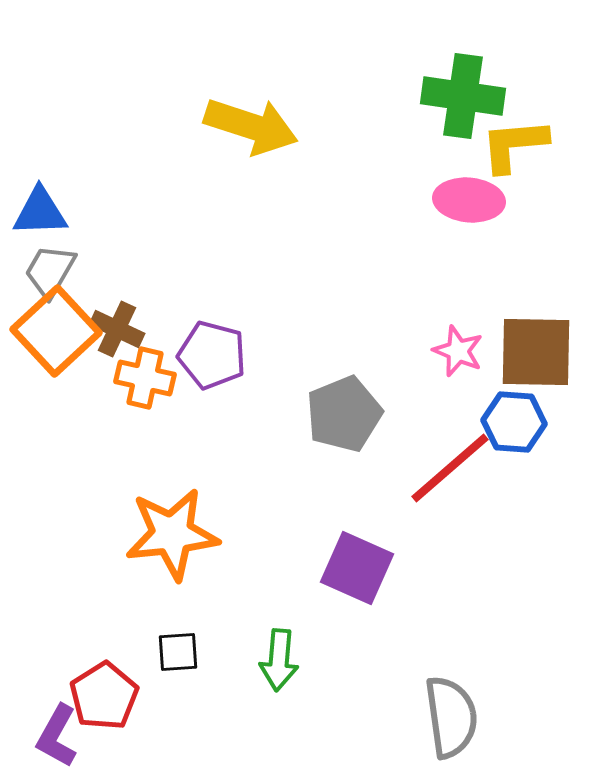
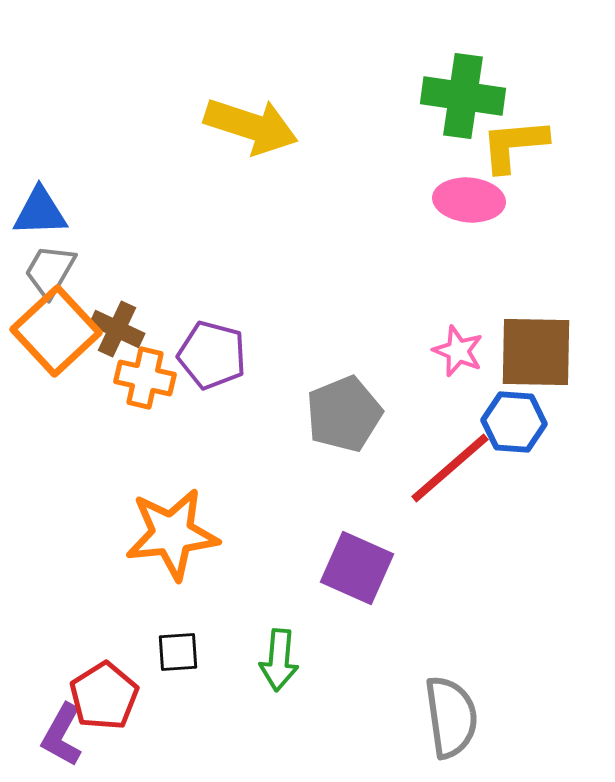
purple L-shape: moved 5 px right, 1 px up
